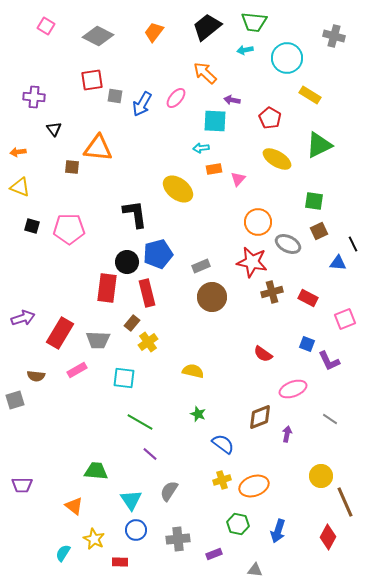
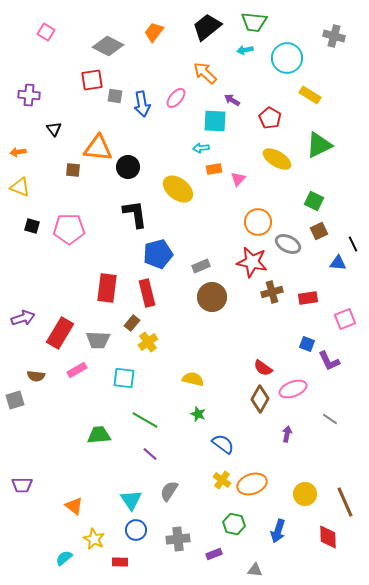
pink square at (46, 26): moved 6 px down
gray diamond at (98, 36): moved 10 px right, 10 px down
purple cross at (34, 97): moved 5 px left, 2 px up
purple arrow at (232, 100): rotated 21 degrees clockwise
blue arrow at (142, 104): rotated 40 degrees counterclockwise
brown square at (72, 167): moved 1 px right, 3 px down
green square at (314, 201): rotated 18 degrees clockwise
black circle at (127, 262): moved 1 px right, 95 px up
red rectangle at (308, 298): rotated 36 degrees counterclockwise
red semicircle at (263, 354): moved 14 px down
yellow semicircle at (193, 371): moved 8 px down
brown diamond at (260, 417): moved 18 px up; rotated 40 degrees counterclockwise
green line at (140, 422): moved 5 px right, 2 px up
green trapezoid at (96, 471): moved 3 px right, 36 px up; rotated 10 degrees counterclockwise
yellow circle at (321, 476): moved 16 px left, 18 px down
yellow cross at (222, 480): rotated 36 degrees counterclockwise
orange ellipse at (254, 486): moved 2 px left, 2 px up
green hexagon at (238, 524): moved 4 px left
red diamond at (328, 537): rotated 30 degrees counterclockwise
cyan semicircle at (63, 553): moved 1 px right, 5 px down; rotated 18 degrees clockwise
